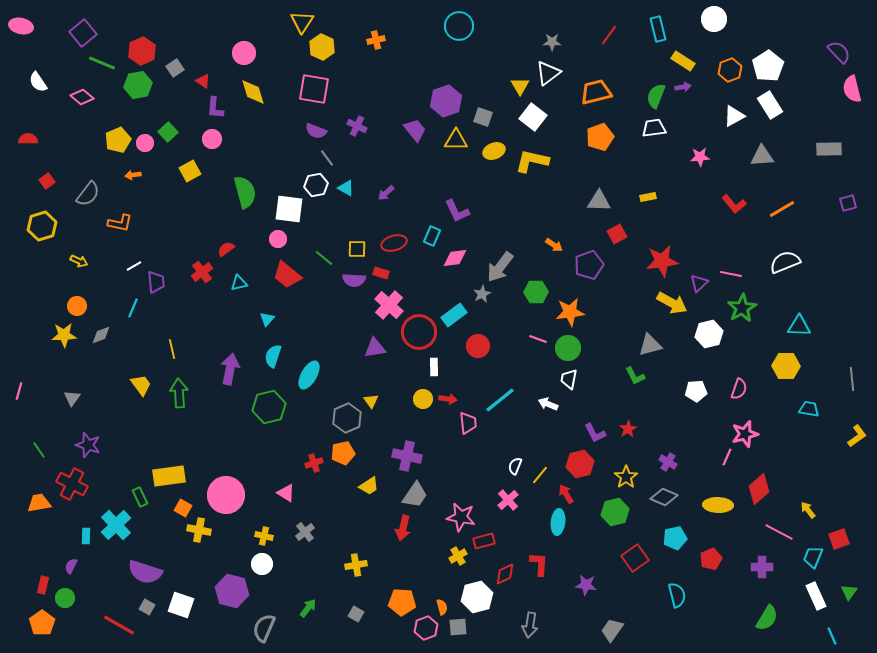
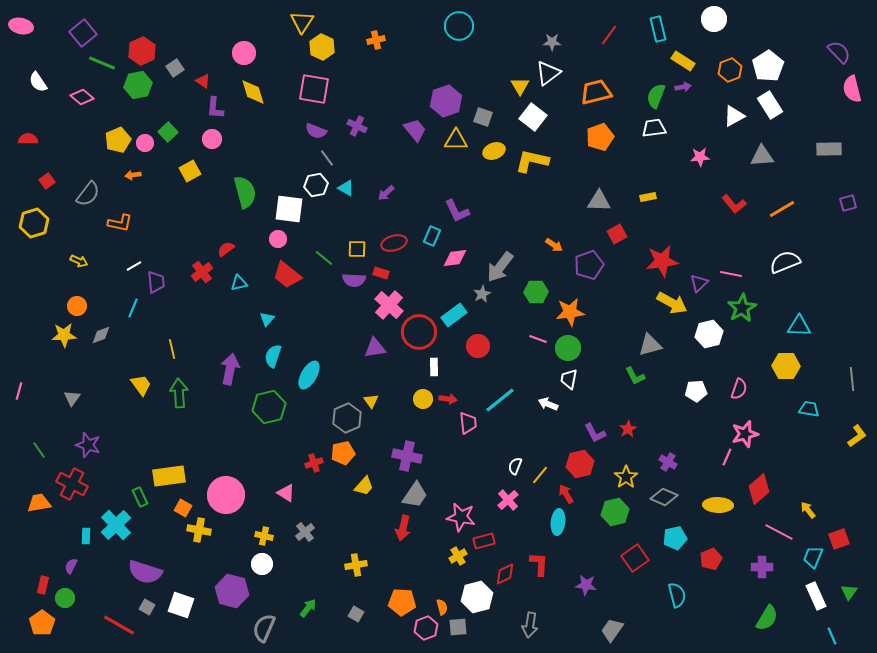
yellow hexagon at (42, 226): moved 8 px left, 3 px up
yellow trapezoid at (369, 486): moved 5 px left; rotated 15 degrees counterclockwise
